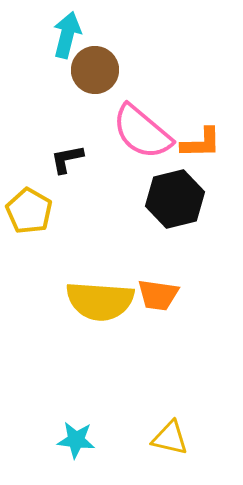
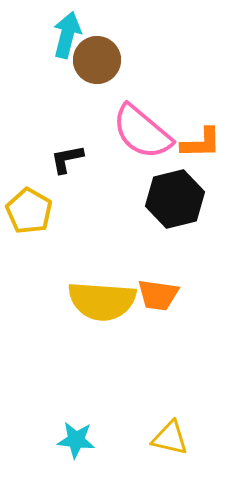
brown circle: moved 2 px right, 10 px up
yellow semicircle: moved 2 px right
